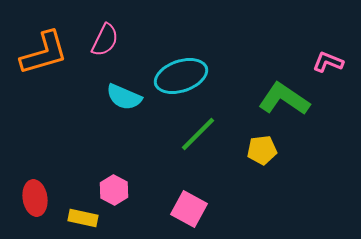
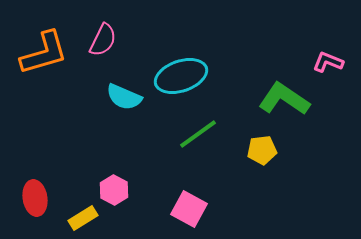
pink semicircle: moved 2 px left
green line: rotated 9 degrees clockwise
yellow rectangle: rotated 44 degrees counterclockwise
